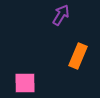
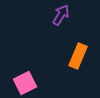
pink square: rotated 25 degrees counterclockwise
